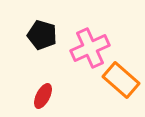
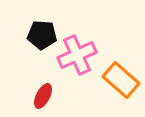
black pentagon: rotated 12 degrees counterclockwise
pink cross: moved 13 px left, 7 px down
